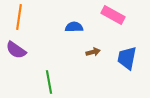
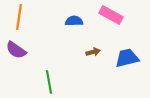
pink rectangle: moved 2 px left
blue semicircle: moved 6 px up
blue trapezoid: rotated 65 degrees clockwise
